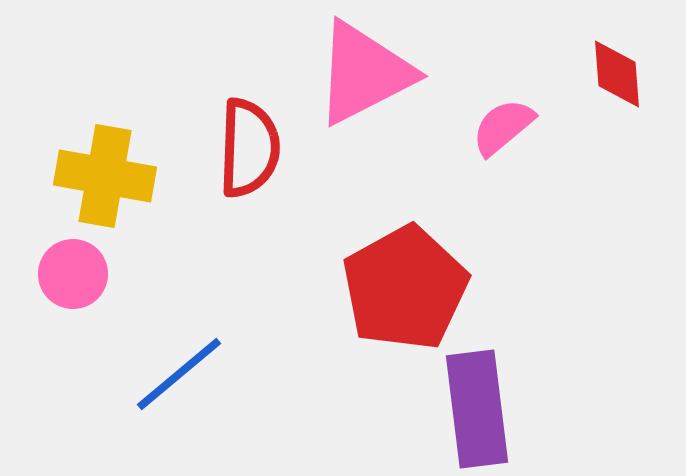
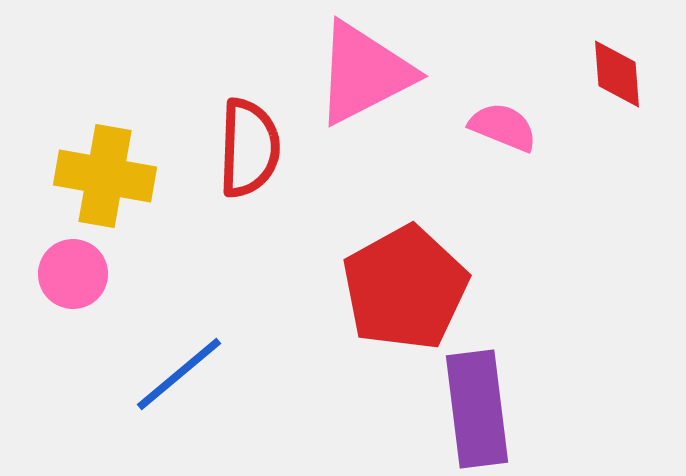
pink semicircle: rotated 62 degrees clockwise
